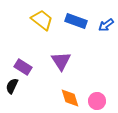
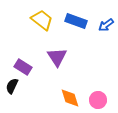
purple triangle: moved 4 px left, 4 px up
pink circle: moved 1 px right, 1 px up
